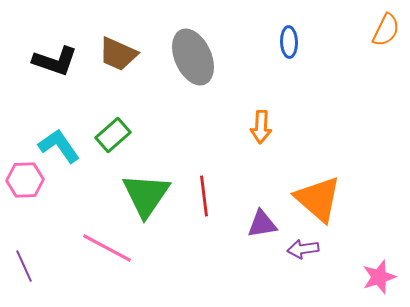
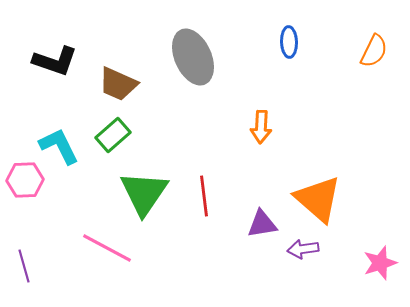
orange semicircle: moved 12 px left, 21 px down
brown trapezoid: moved 30 px down
cyan L-shape: rotated 9 degrees clockwise
green triangle: moved 2 px left, 2 px up
purple line: rotated 8 degrees clockwise
pink star: moved 1 px right, 14 px up
